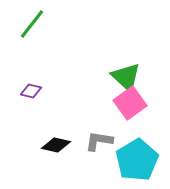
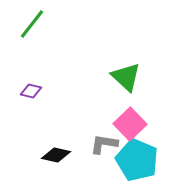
pink square: moved 21 px down; rotated 8 degrees counterclockwise
gray L-shape: moved 5 px right, 3 px down
black diamond: moved 10 px down
cyan pentagon: rotated 18 degrees counterclockwise
